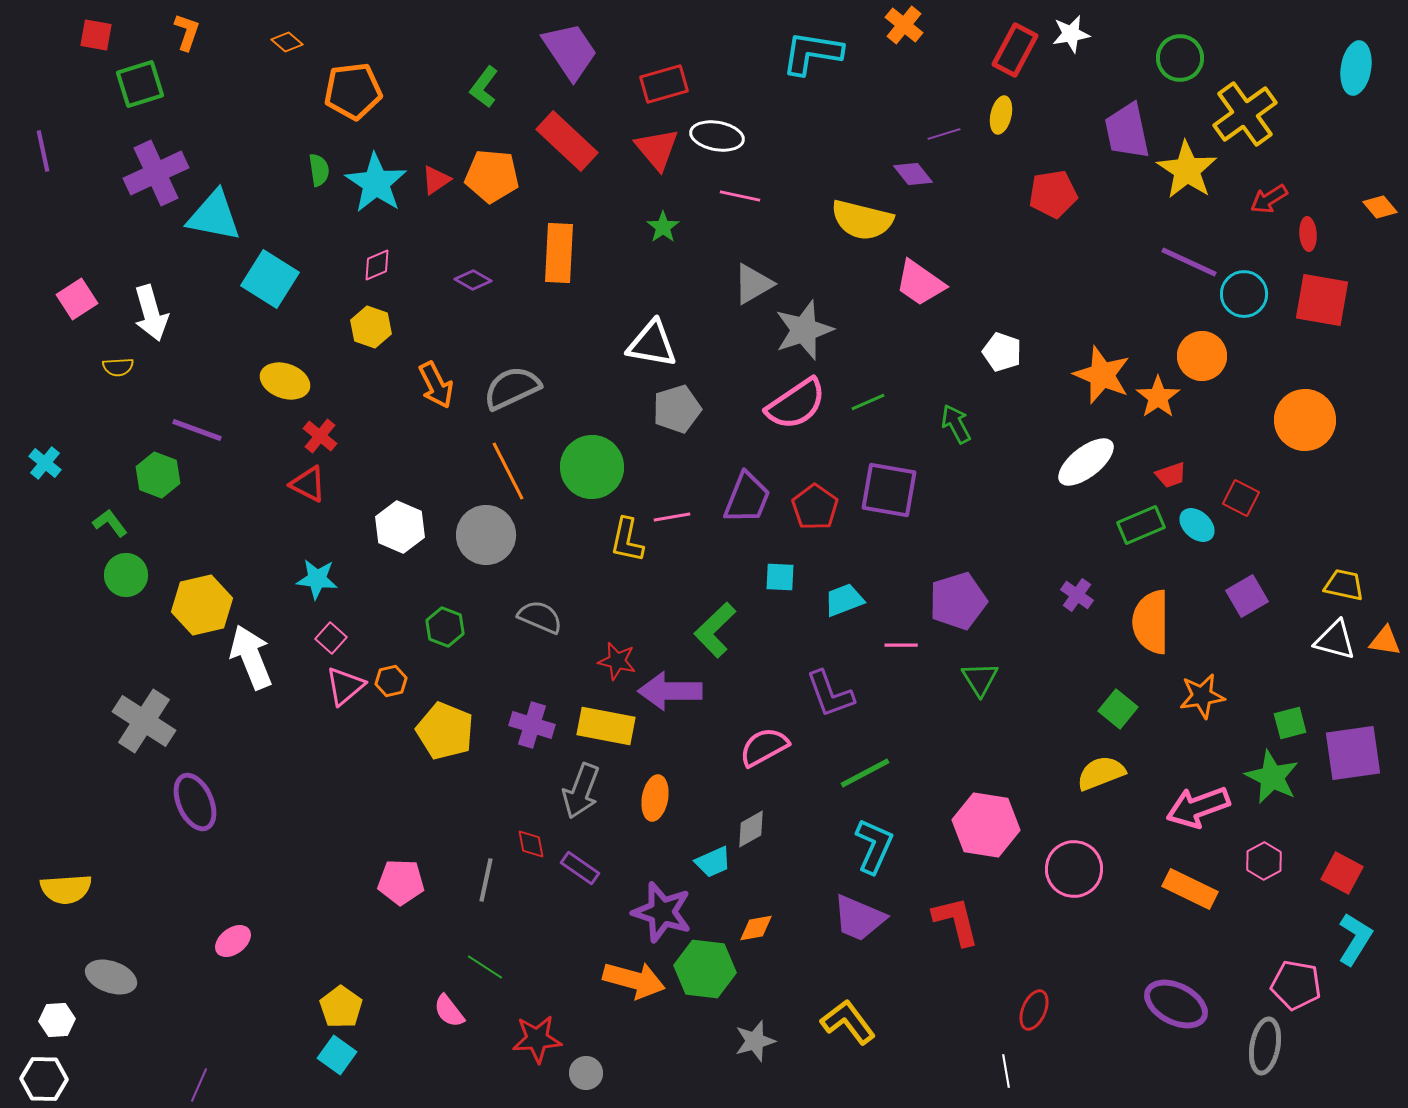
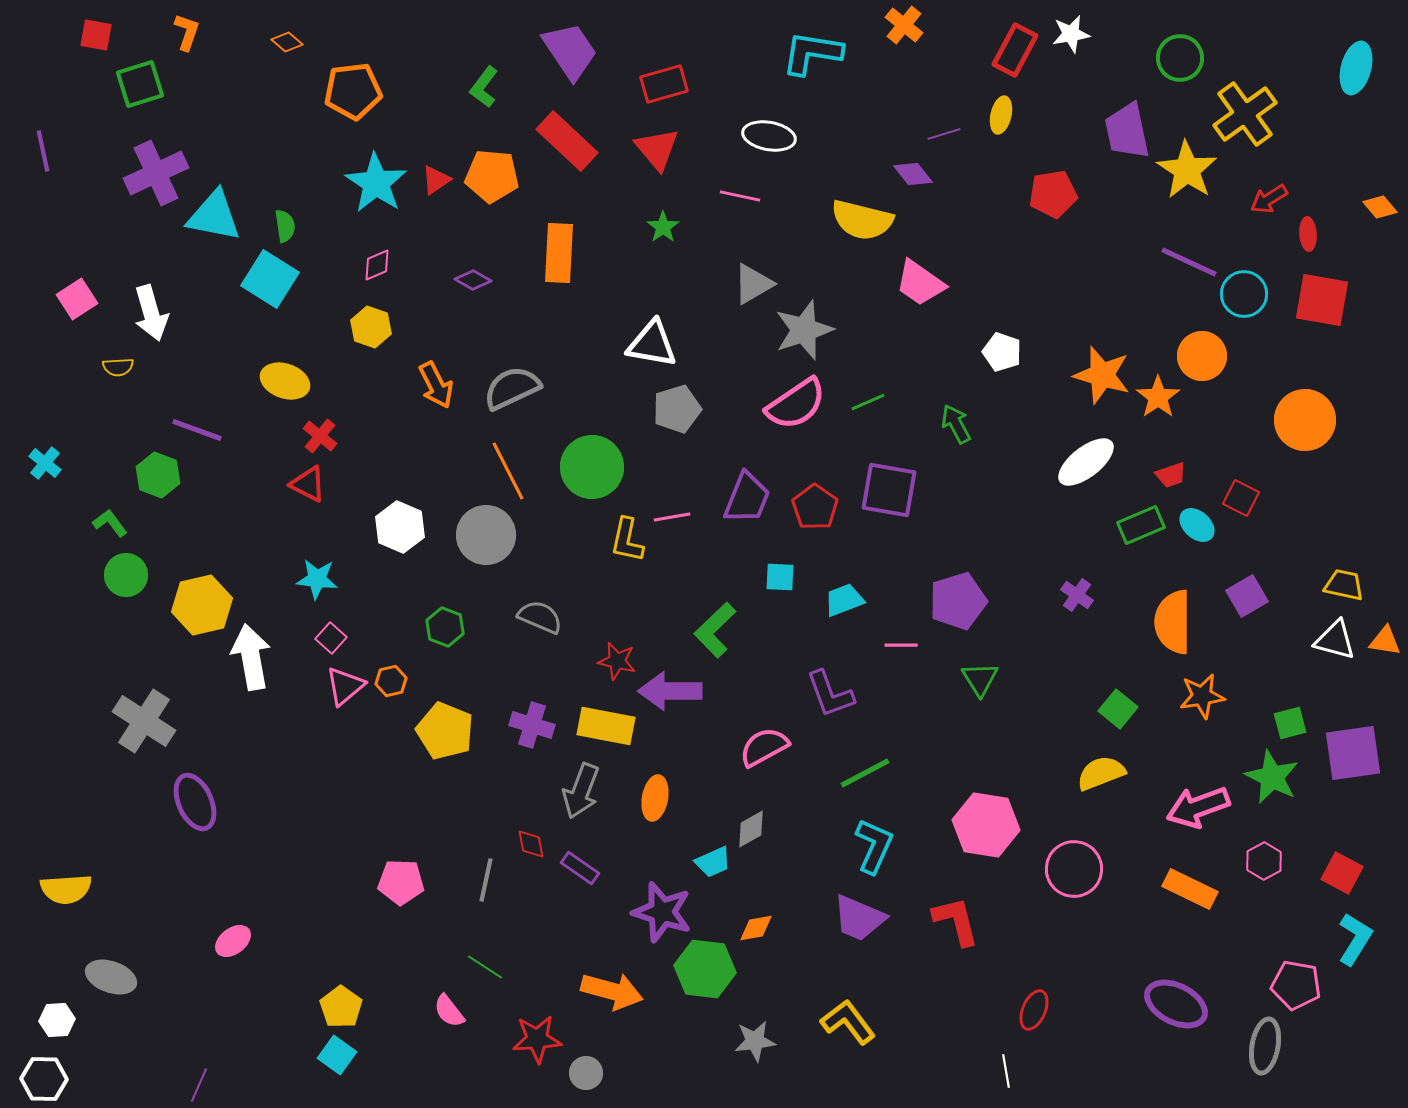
cyan ellipse at (1356, 68): rotated 6 degrees clockwise
white ellipse at (717, 136): moved 52 px right
green semicircle at (319, 170): moved 34 px left, 56 px down
orange star at (1102, 375): rotated 6 degrees counterclockwise
orange semicircle at (1151, 622): moved 22 px right
white arrow at (251, 657): rotated 12 degrees clockwise
orange arrow at (634, 980): moved 22 px left, 11 px down
gray star at (755, 1041): rotated 9 degrees clockwise
